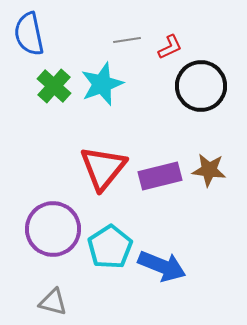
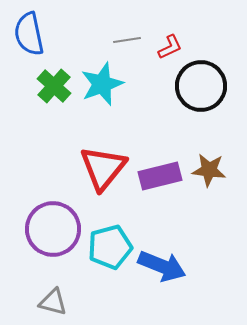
cyan pentagon: rotated 18 degrees clockwise
